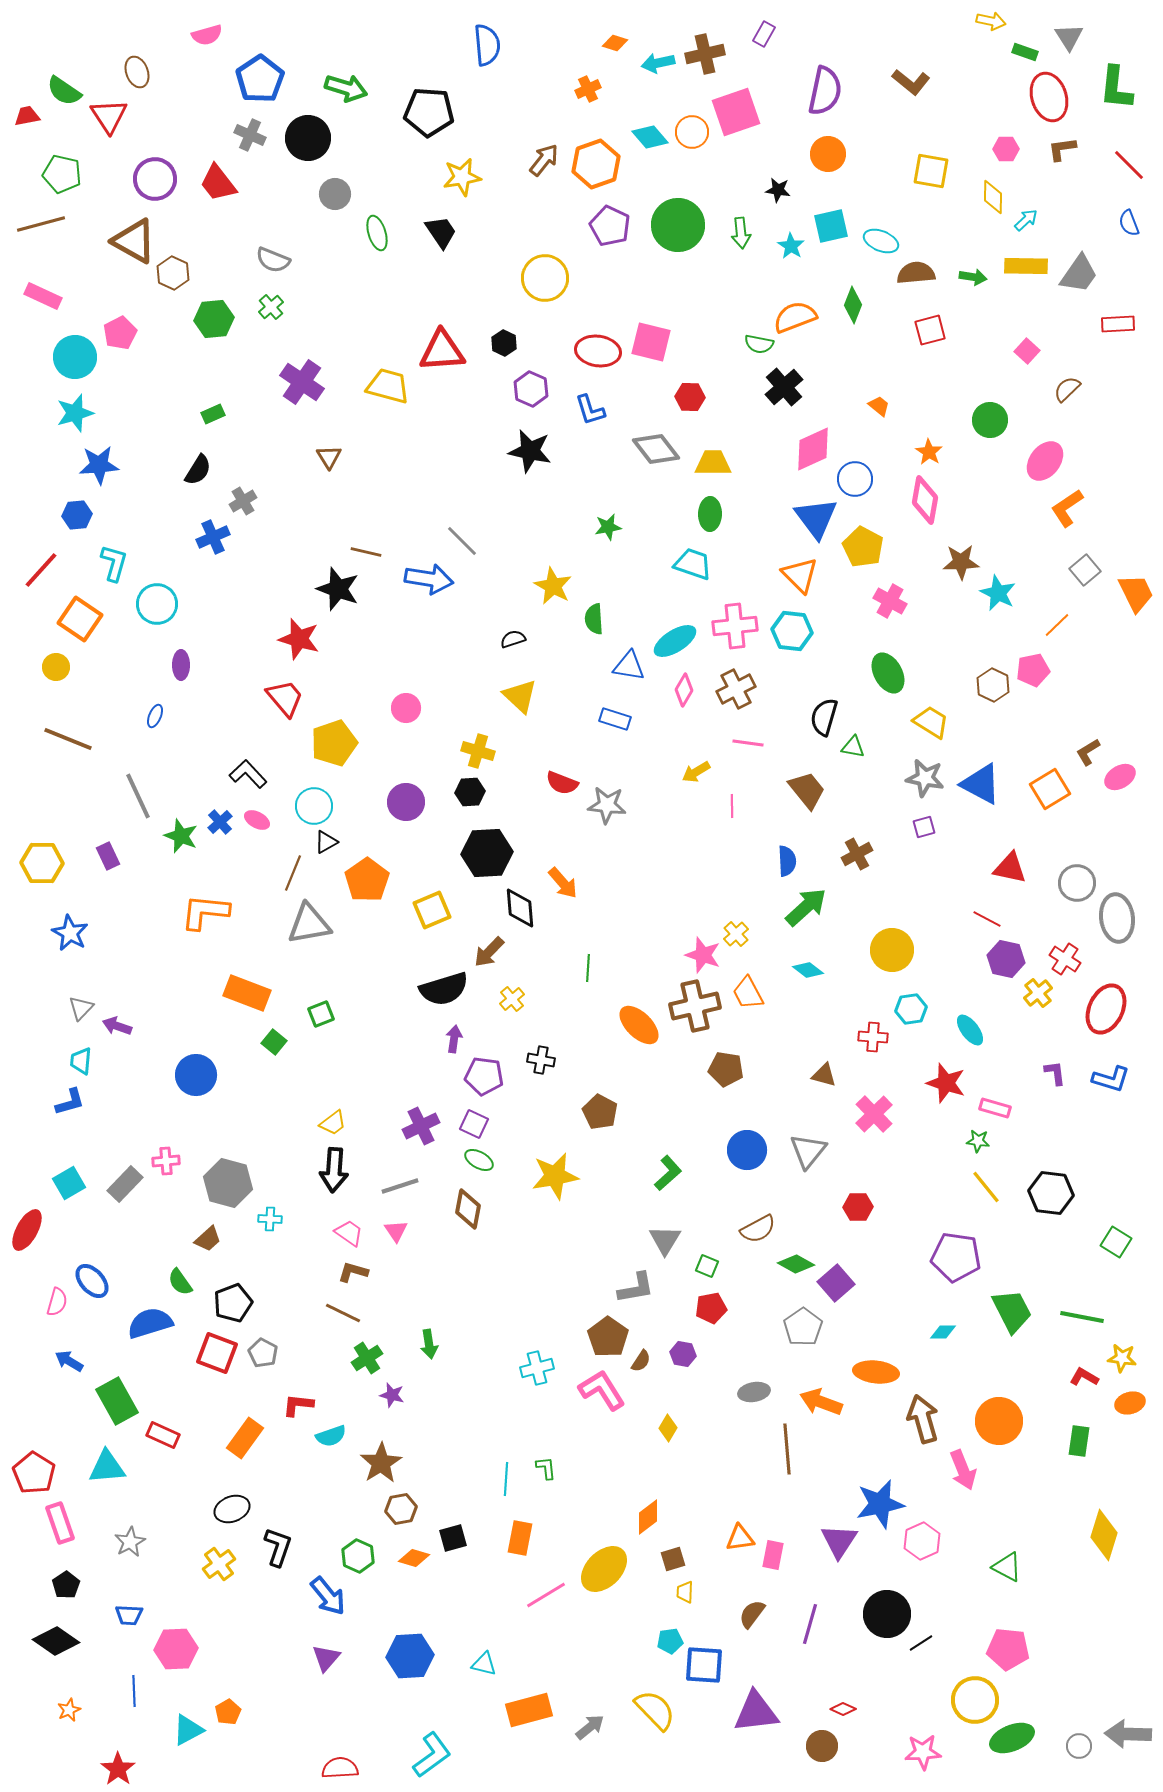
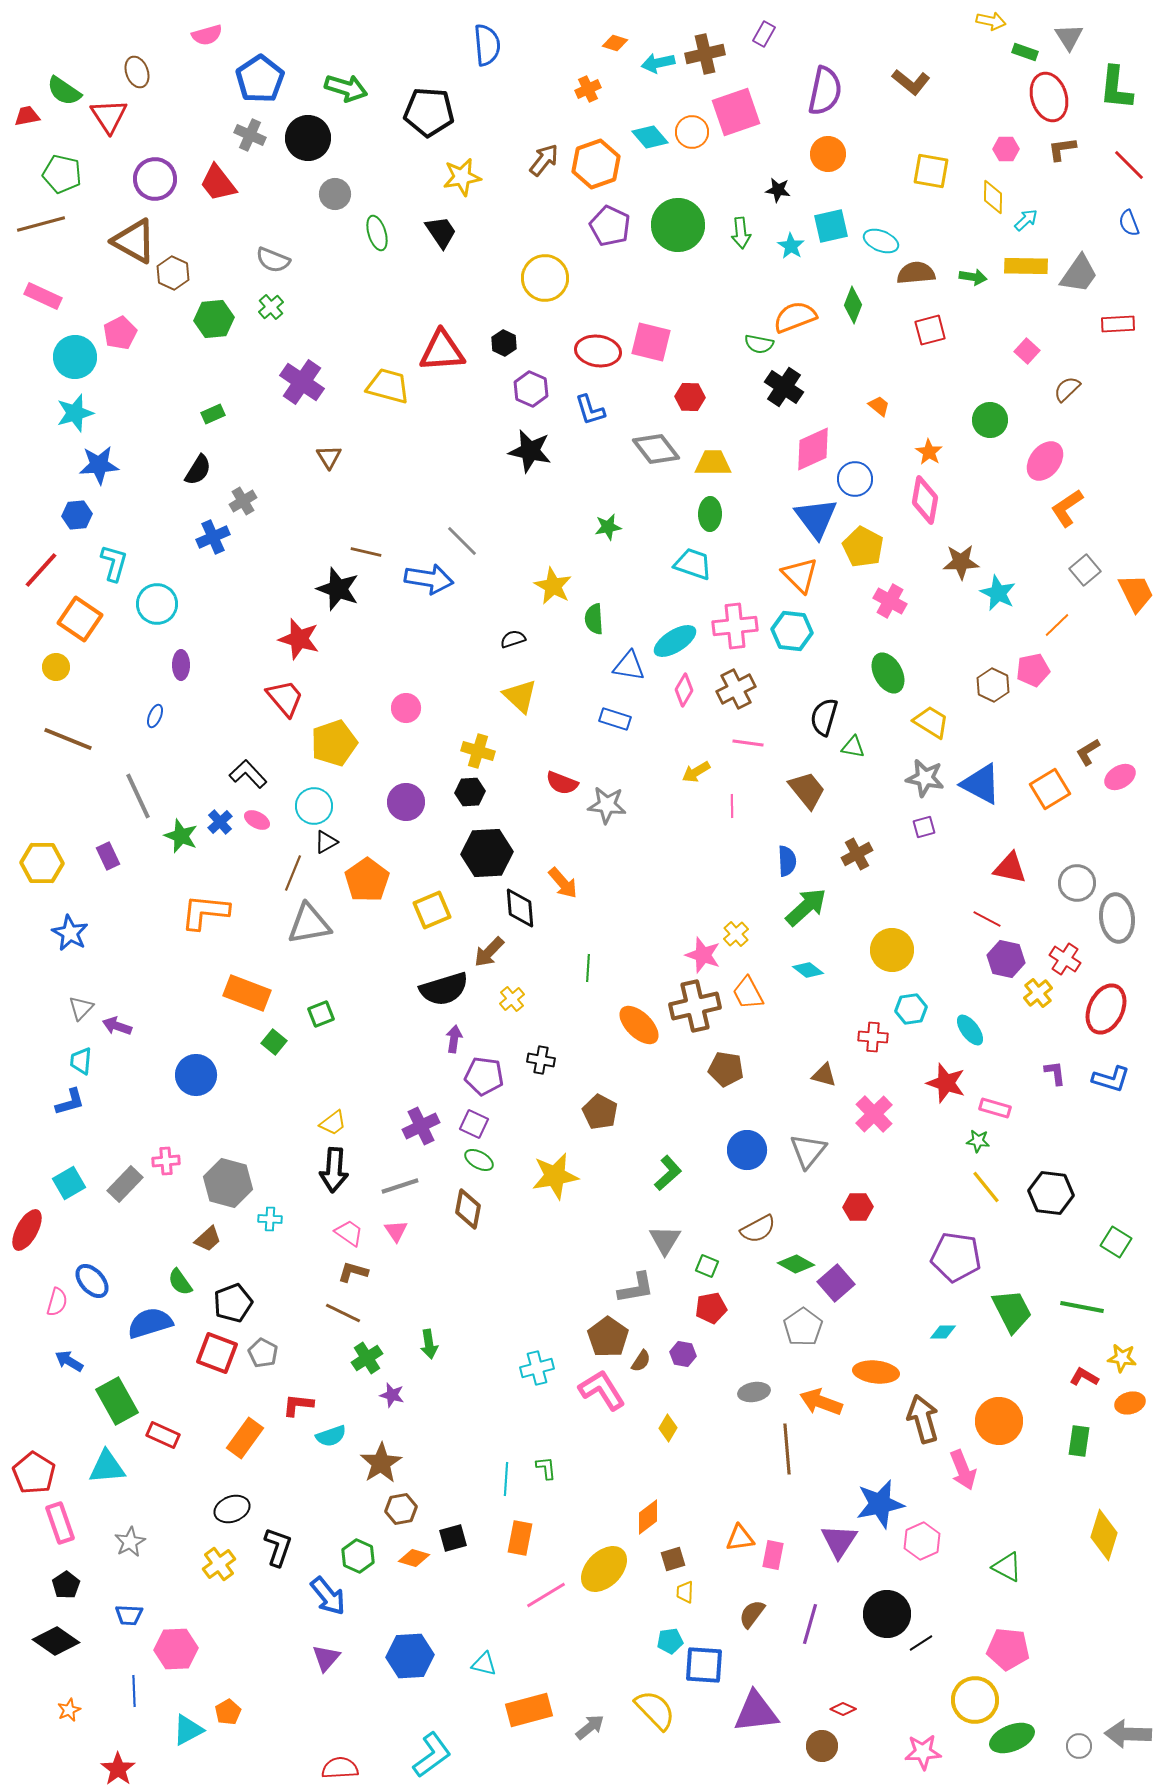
black cross at (784, 387): rotated 15 degrees counterclockwise
green line at (1082, 1317): moved 10 px up
